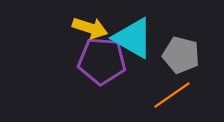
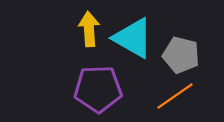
yellow arrow: moved 1 px left, 1 px down; rotated 112 degrees counterclockwise
purple pentagon: moved 4 px left, 28 px down; rotated 6 degrees counterclockwise
orange line: moved 3 px right, 1 px down
